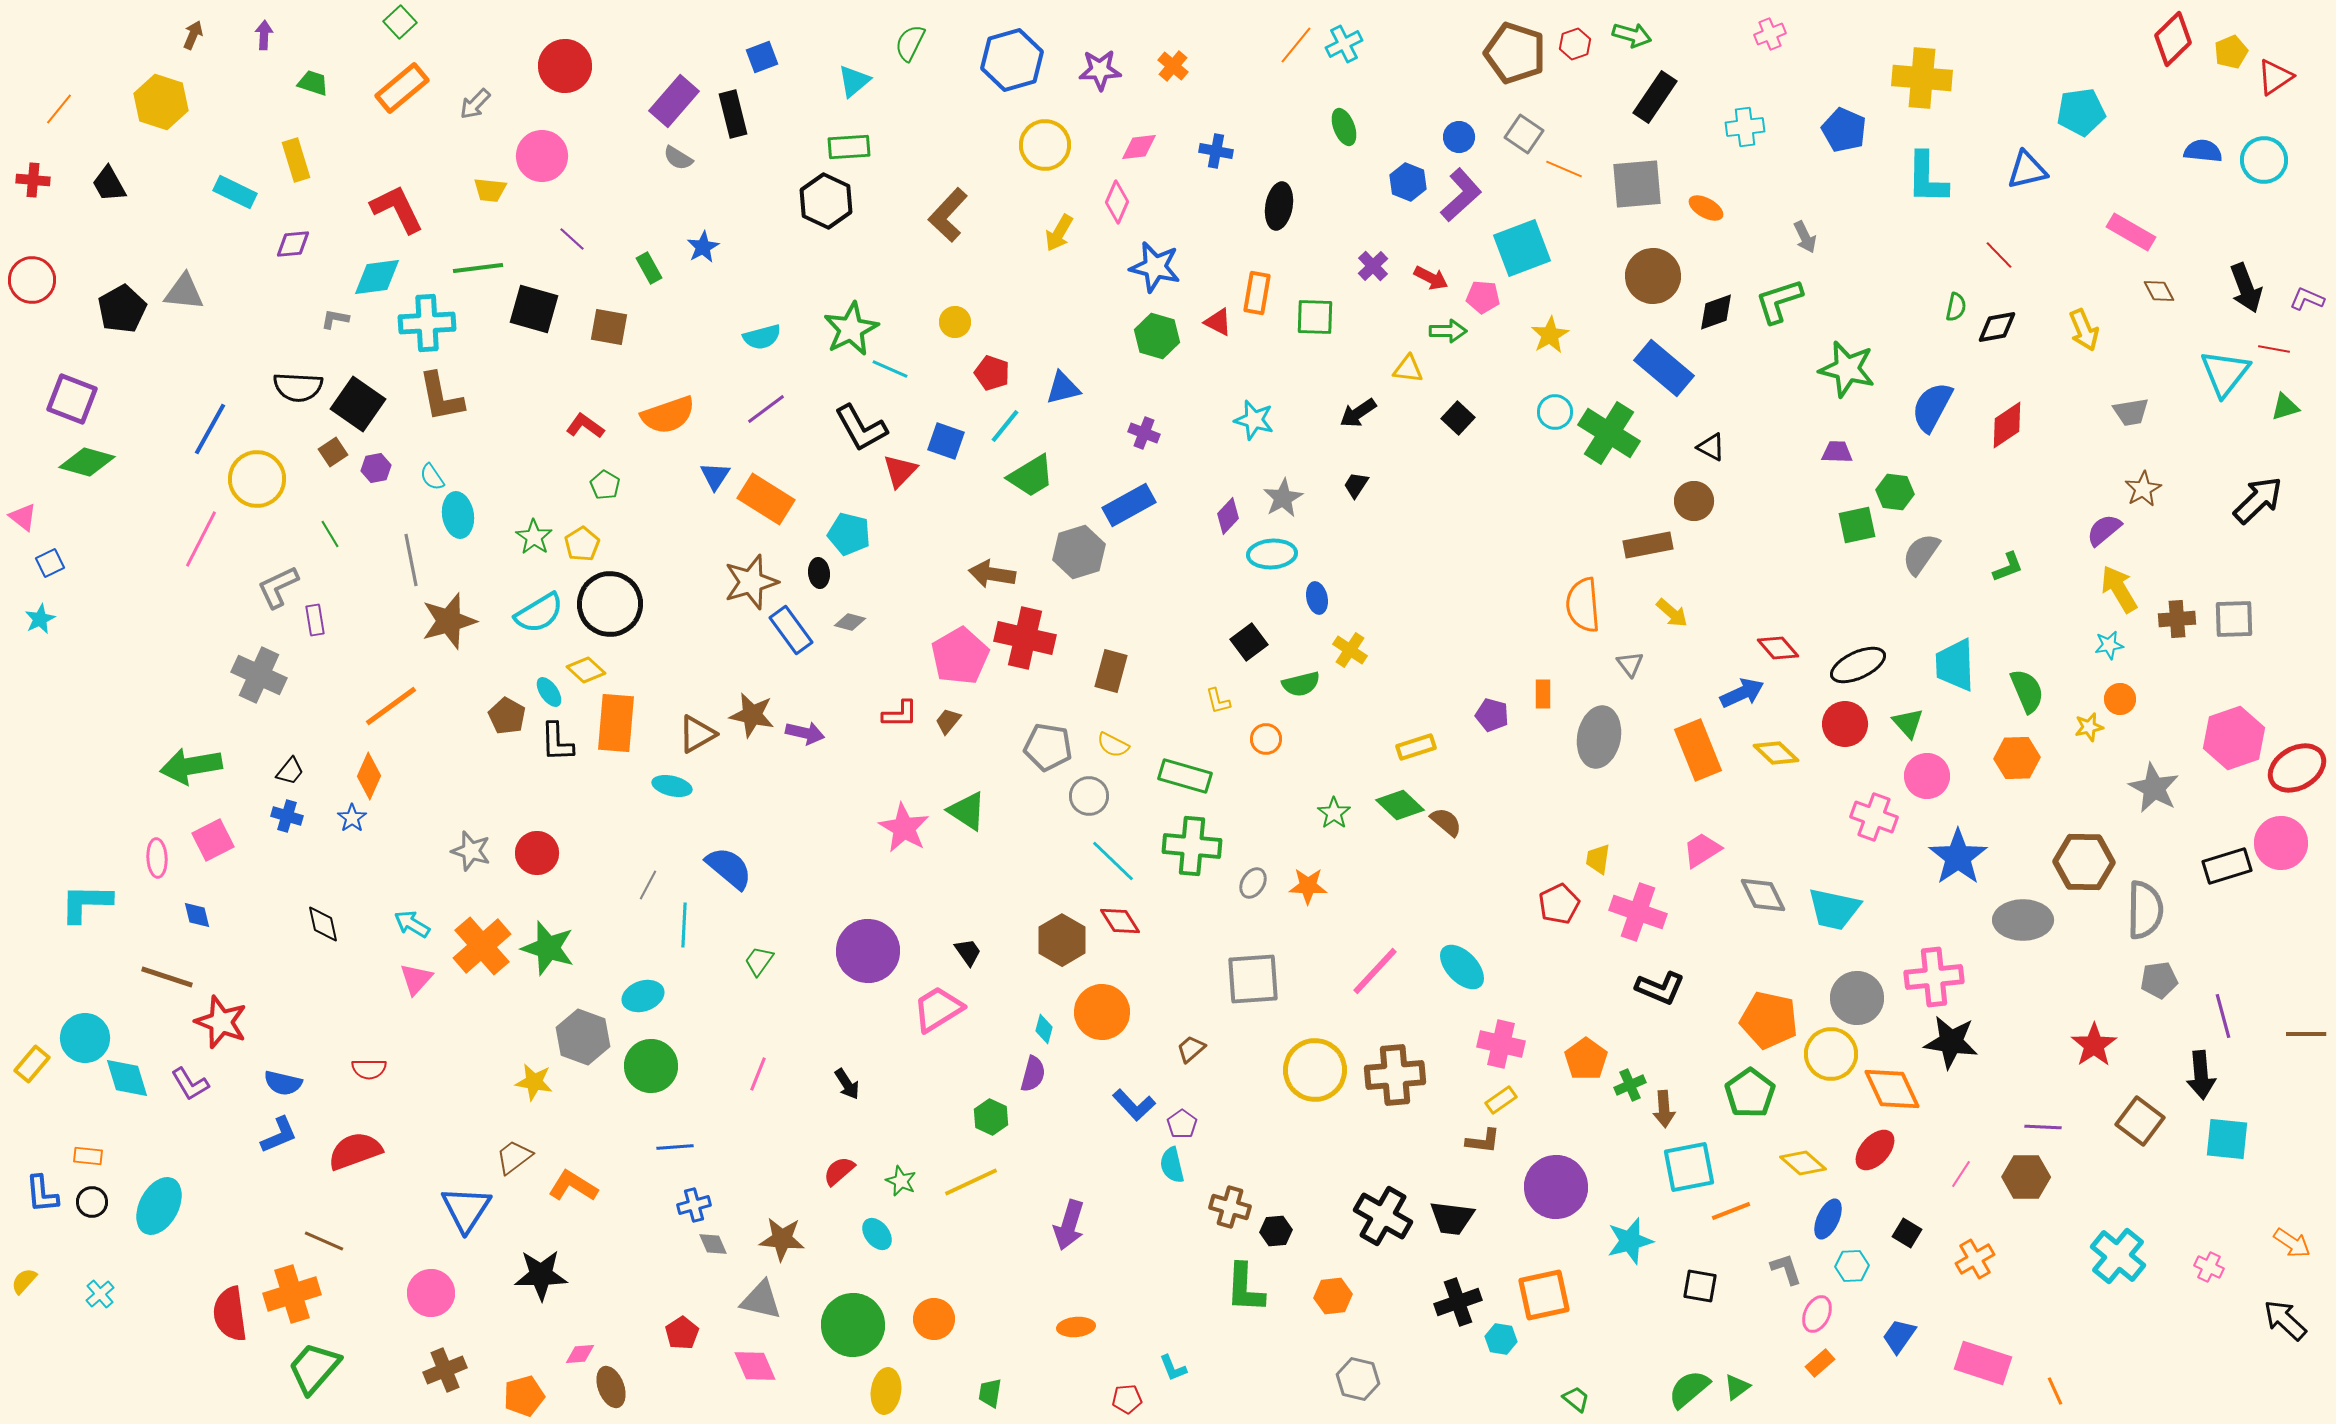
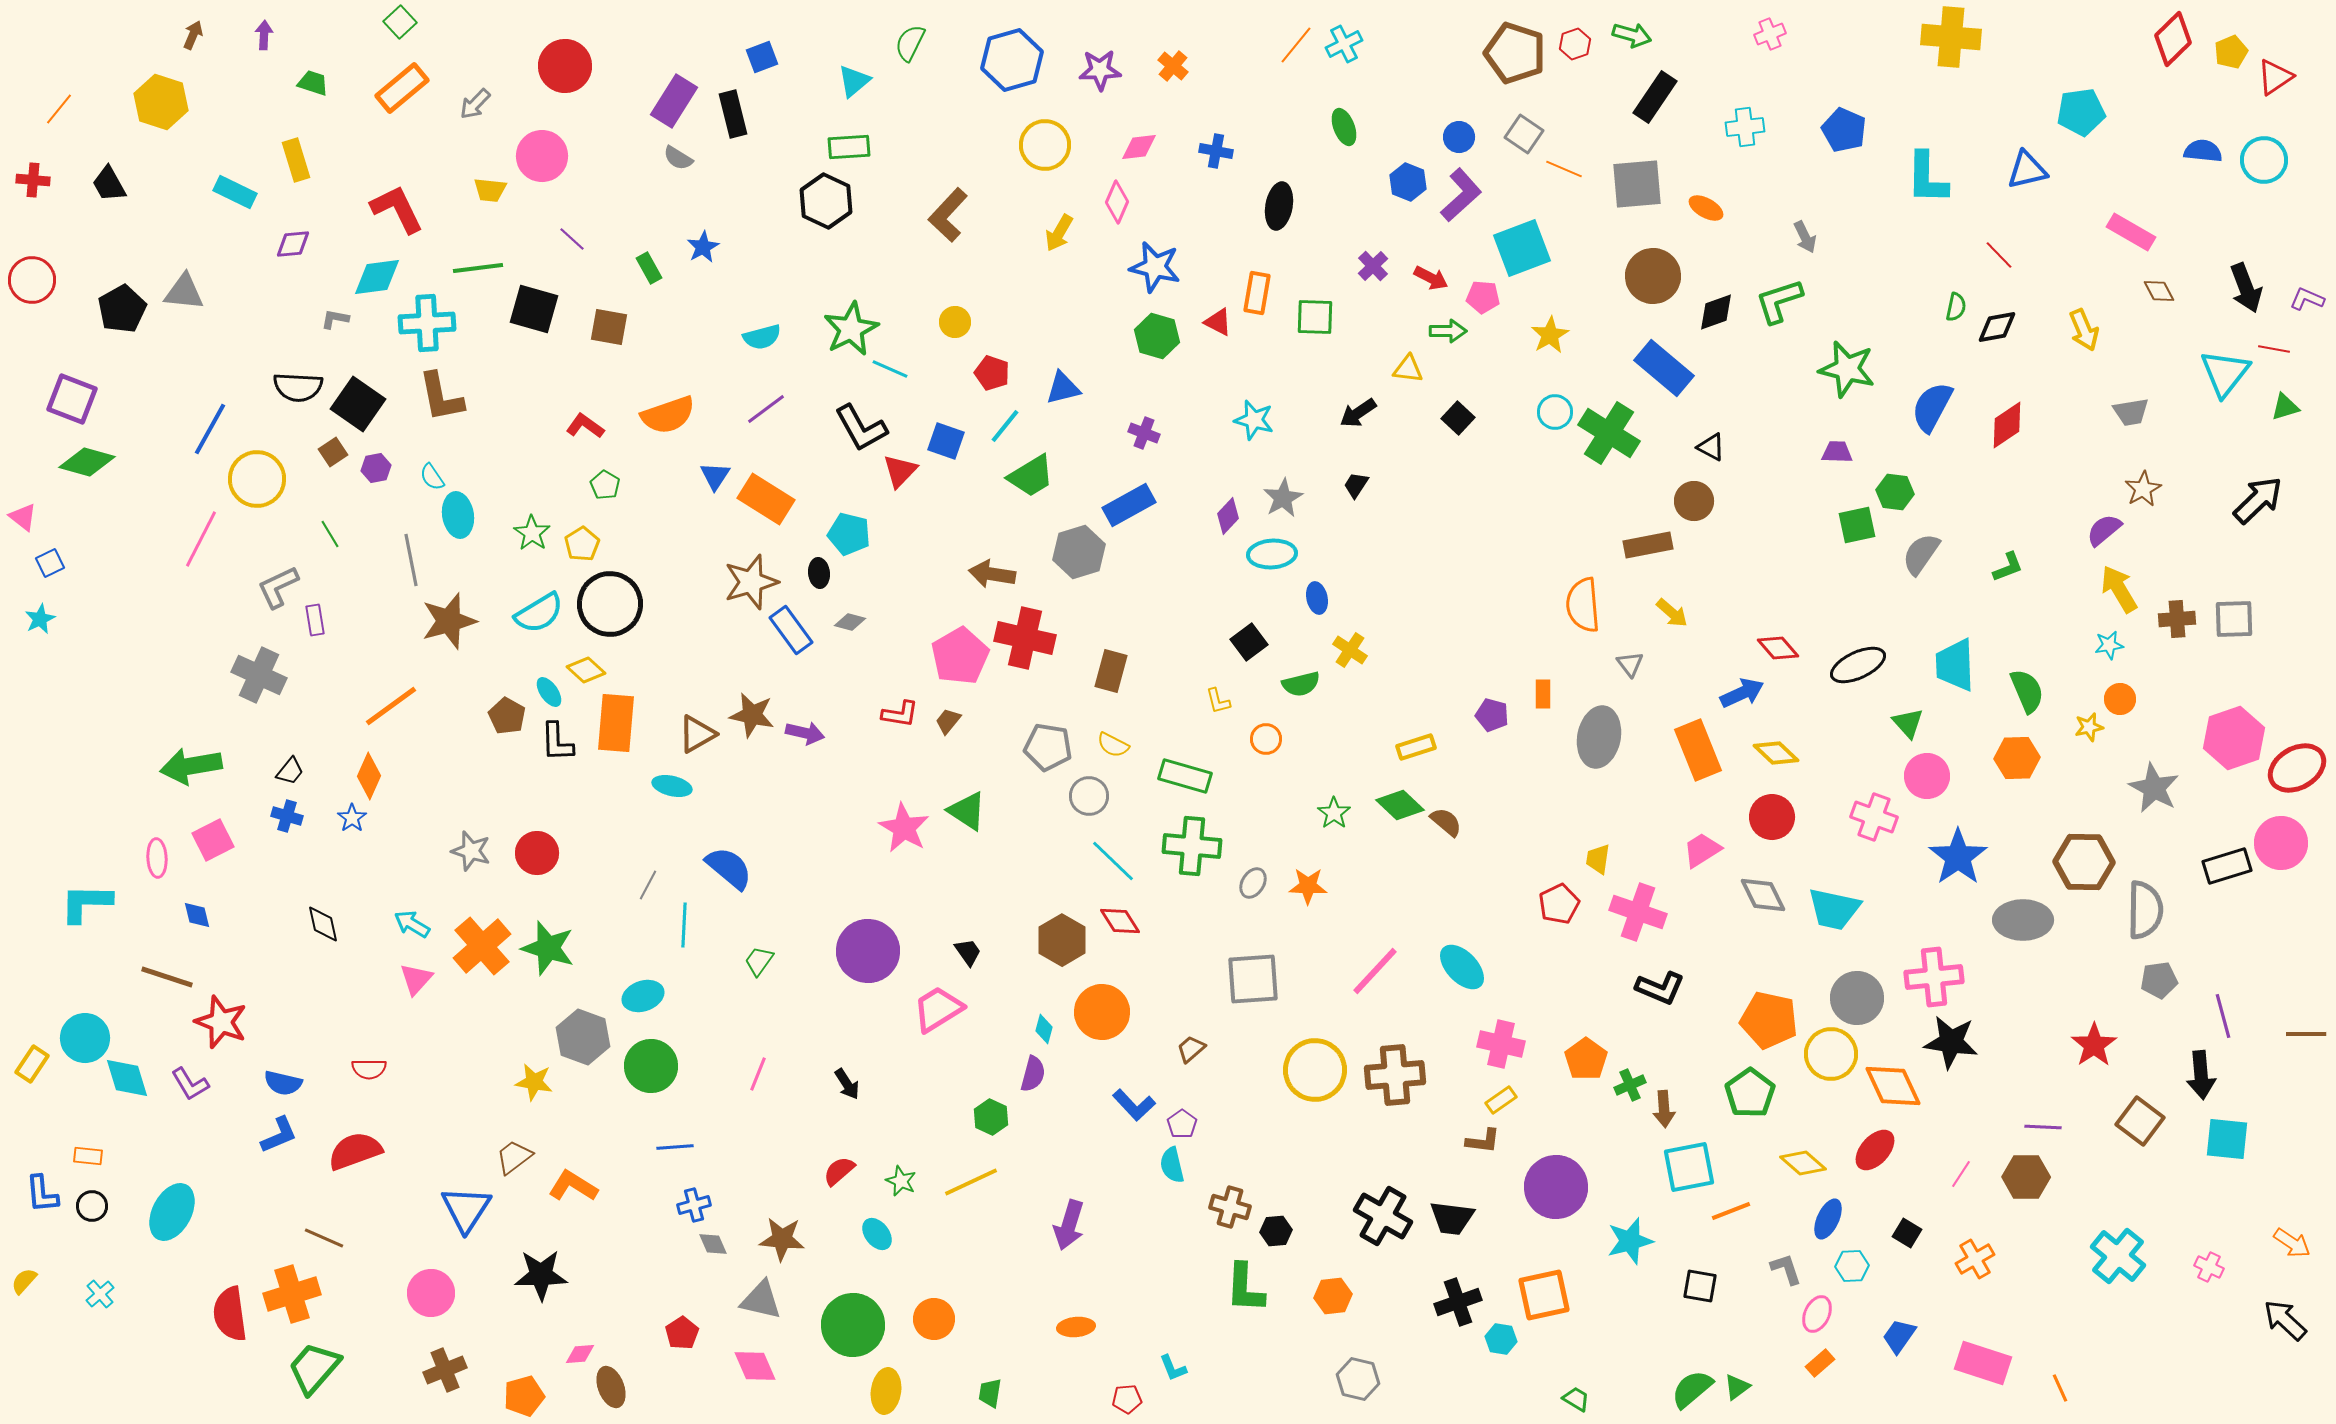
yellow cross at (1922, 78): moved 29 px right, 41 px up
purple rectangle at (674, 101): rotated 9 degrees counterclockwise
green star at (534, 537): moved 2 px left, 4 px up
red L-shape at (900, 714): rotated 9 degrees clockwise
red circle at (1845, 724): moved 73 px left, 93 px down
yellow rectangle at (32, 1064): rotated 6 degrees counterclockwise
orange diamond at (1892, 1089): moved 1 px right, 3 px up
black circle at (92, 1202): moved 4 px down
cyan ellipse at (159, 1206): moved 13 px right, 6 px down
brown line at (324, 1241): moved 3 px up
green semicircle at (1689, 1389): moved 3 px right
orange line at (2055, 1391): moved 5 px right, 3 px up
green trapezoid at (1576, 1399): rotated 8 degrees counterclockwise
